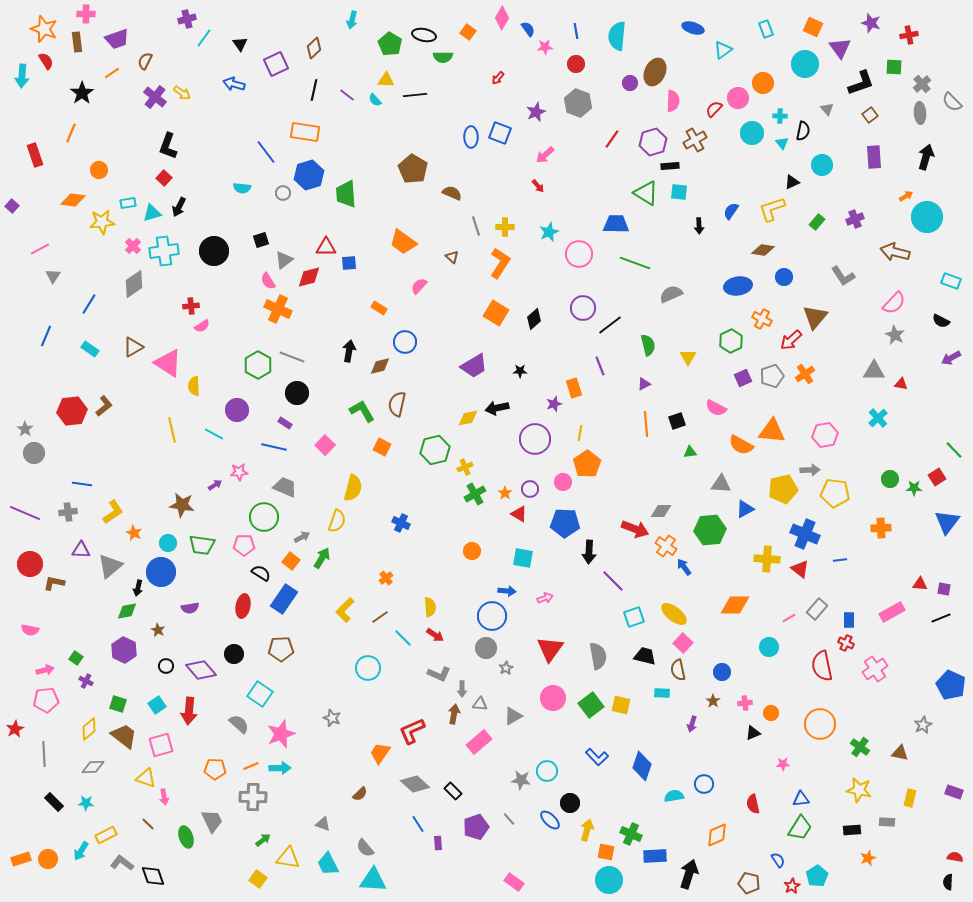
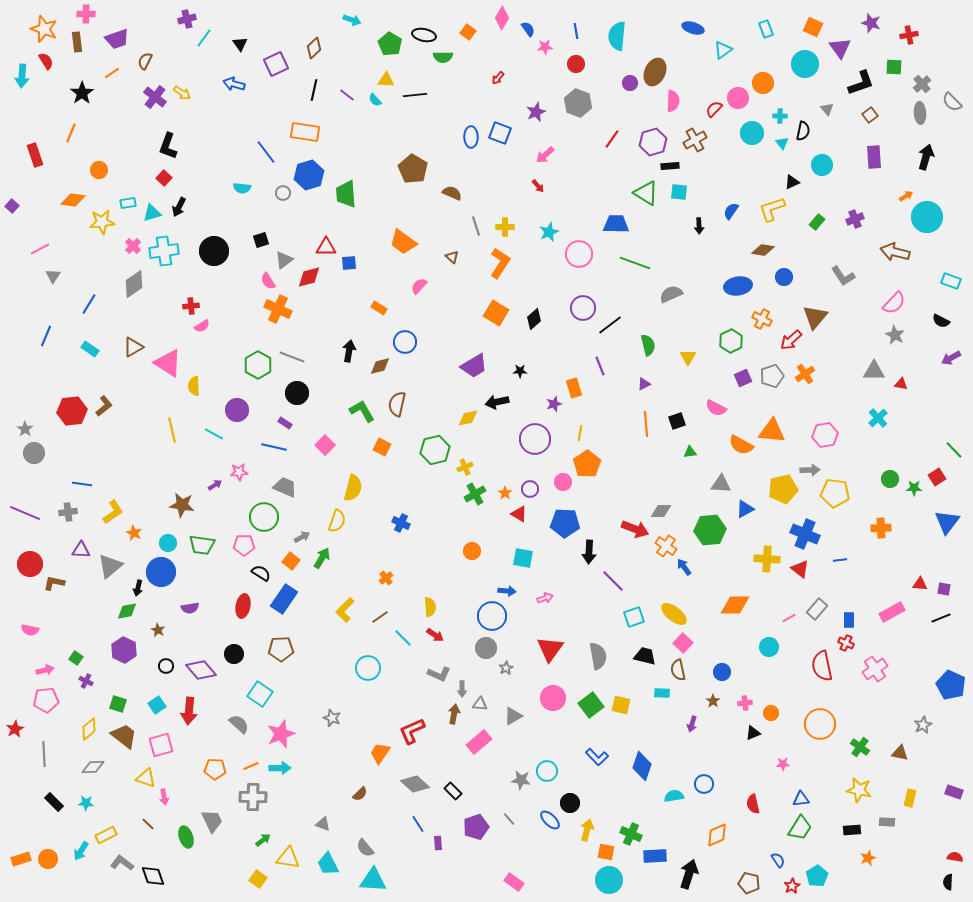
cyan arrow at (352, 20): rotated 84 degrees counterclockwise
black arrow at (497, 408): moved 6 px up
